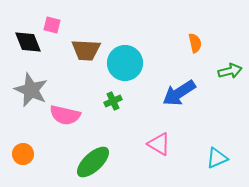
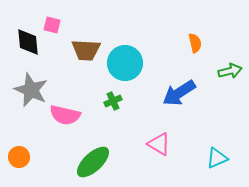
black diamond: rotated 16 degrees clockwise
orange circle: moved 4 px left, 3 px down
